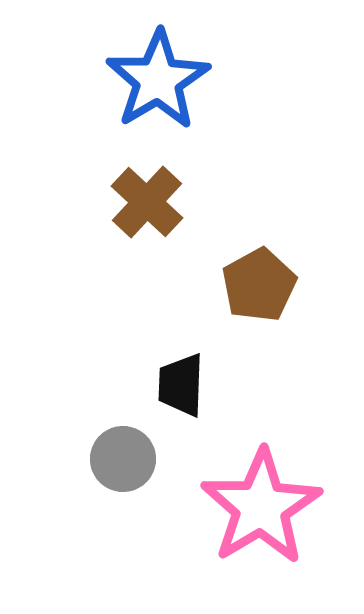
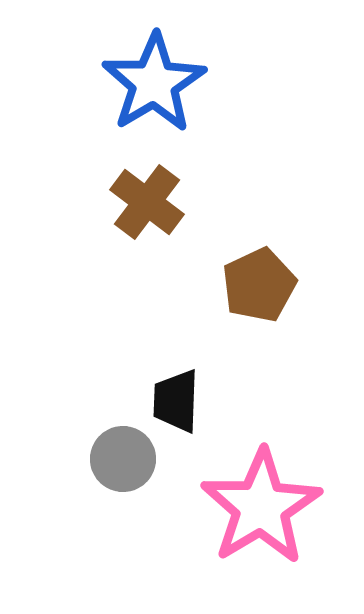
blue star: moved 4 px left, 3 px down
brown cross: rotated 6 degrees counterclockwise
brown pentagon: rotated 4 degrees clockwise
black trapezoid: moved 5 px left, 16 px down
